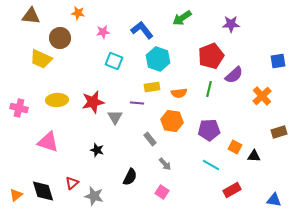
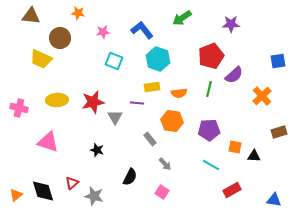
orange square: rotated 16 degrees counterclockwise
